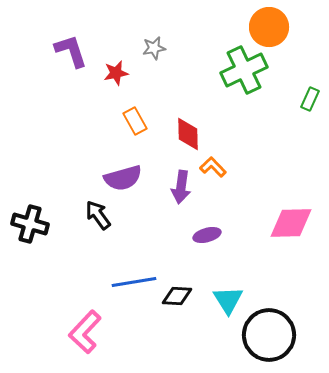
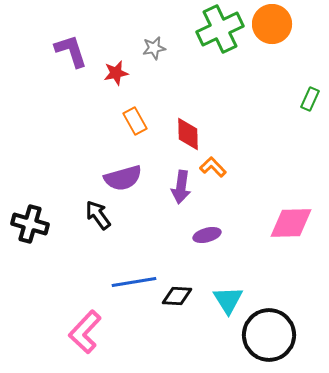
orange circle: moved 3 px right, 3 px up
green cross: moved 24 px left, 41 px up
